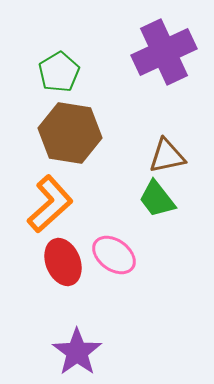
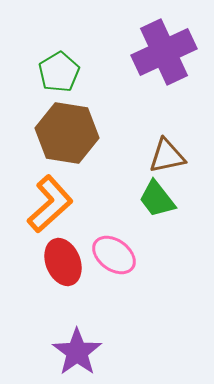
brown hexagon: moved 3 px left
